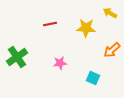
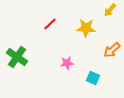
yellow arrow: moved 3 px up; rotated 80 degrees counterclockwise
red line: rotated 32 degrees counterclockwise
green cross: rotated 20 degrees counterclockwise
pink star: moved 7 px right
